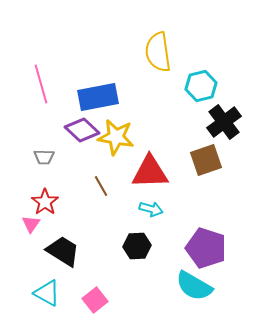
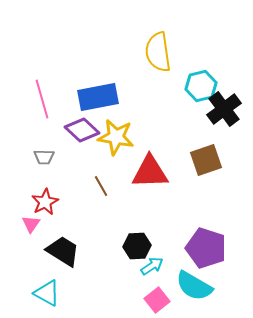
pink line: moved 1 px right, 15 px down
black cross: moved 13 px up
red star: rotated 8 degrees clockwise
cyan arrow: moved 1 px right, 57 px down; rotated 50 degrees counterclockwise
pink square: moved 62 px right
